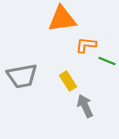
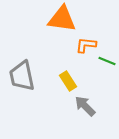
orange triangle: rotated 16 degrees clockwise
gray trapezoid: rotated 88 degrees clockwise
gray arrow: rotated 20 degrees counterclockwise
